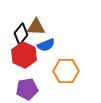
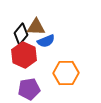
blue semicircle: moved 4 px up
orange hexagon: moved 2 px down
purple pentagon: moved 2 px right
